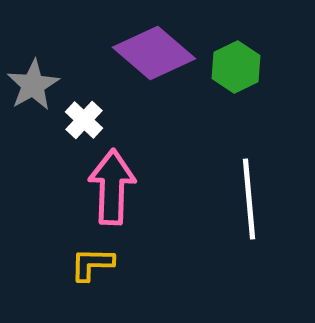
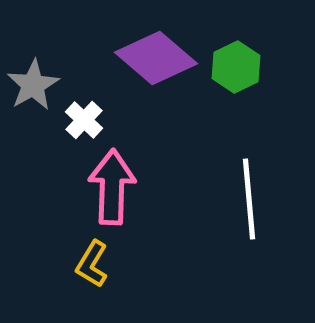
purple diamond: moved 2 px right, 5 px down
yellow L-shape: rotated 60 degrees counterclockwise
